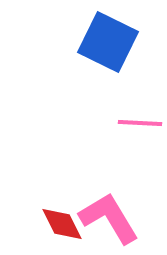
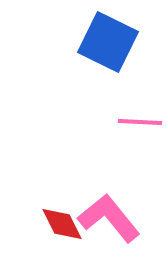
pink line: moved 1 px up
pink L-shape: rotated 8 degrees counterclockwise
